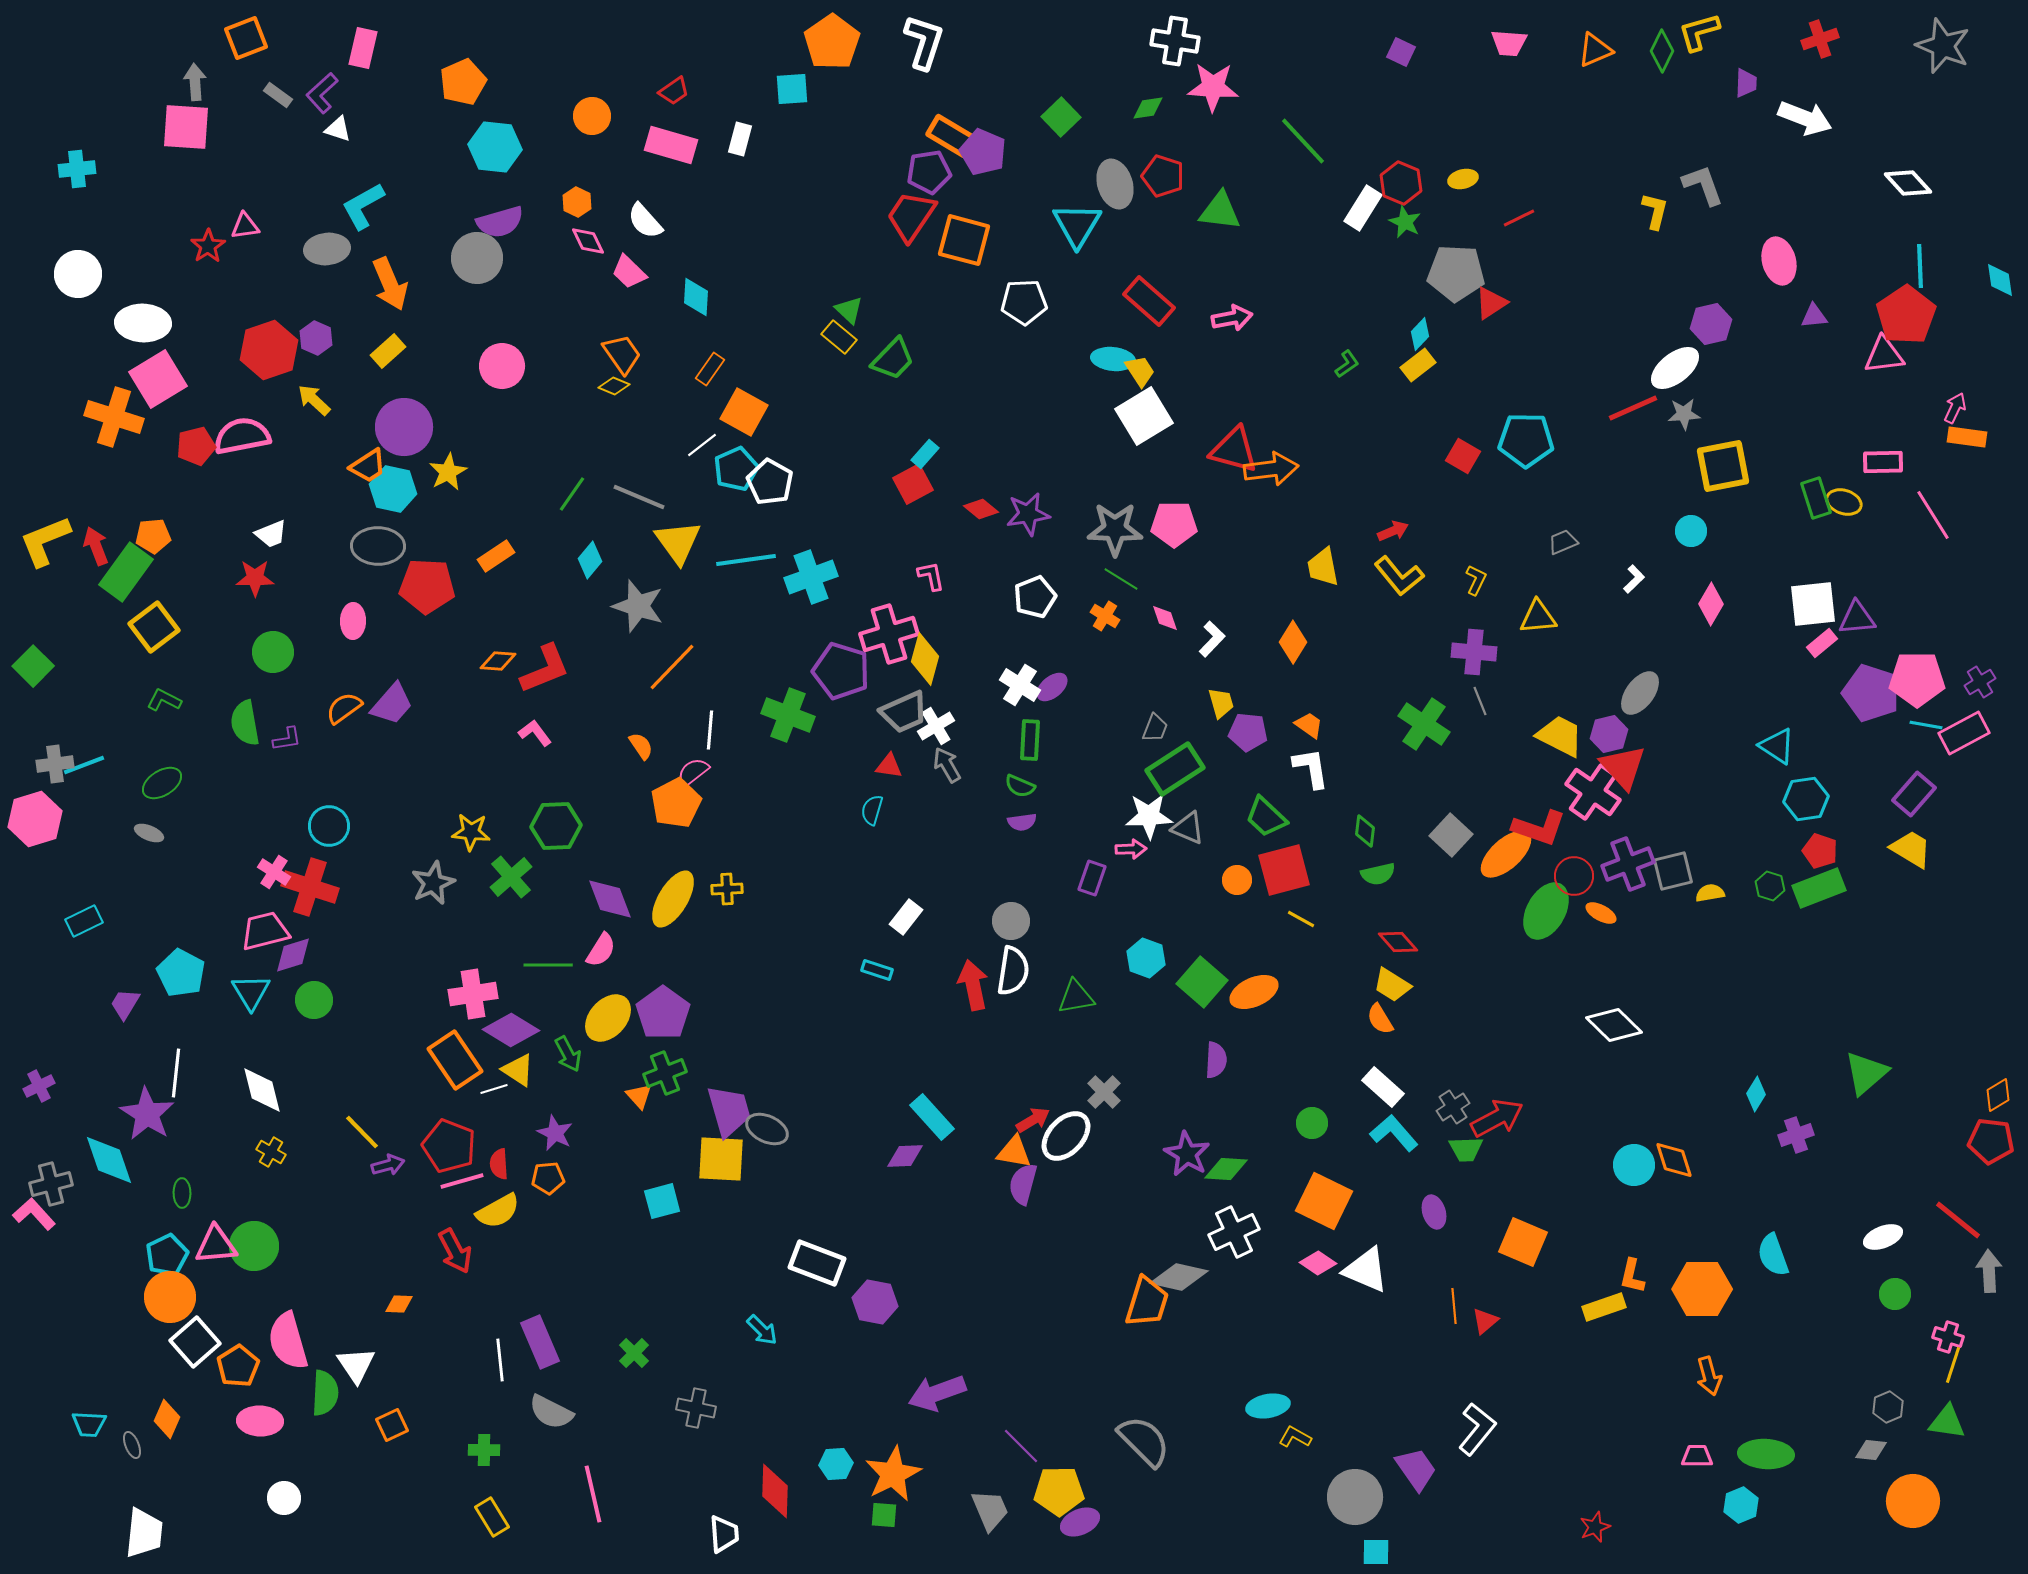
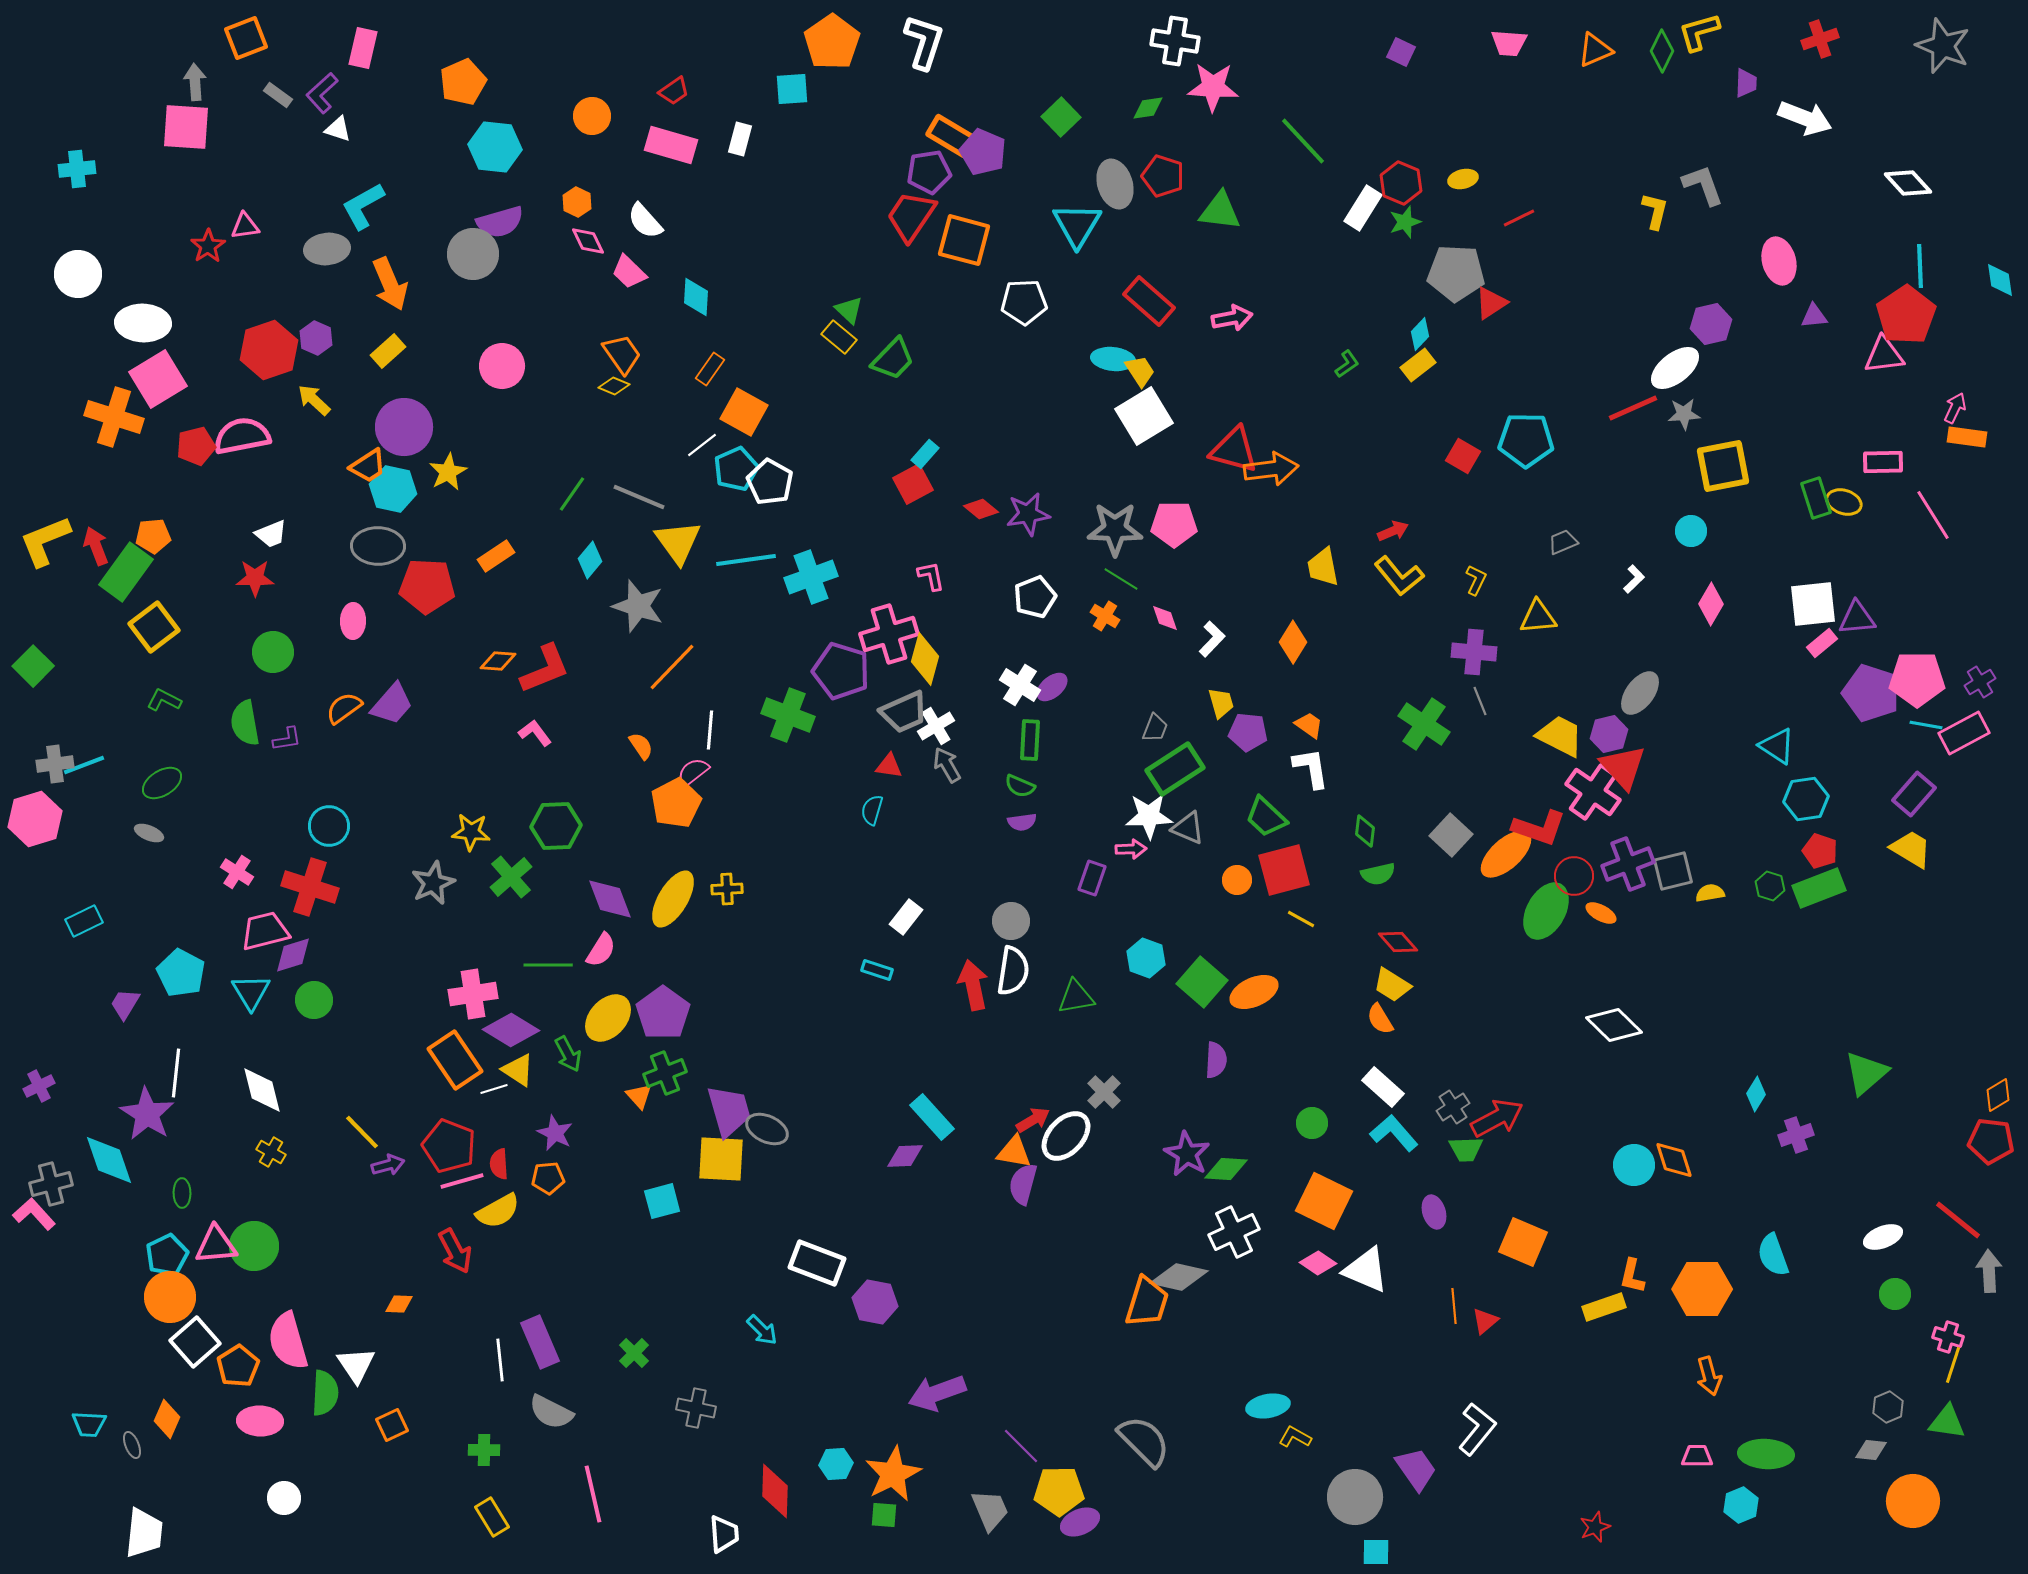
green star at (1405, 222): rotated 28 degrees clockwise
gray circle at (477, 258): moved 4 px left, 4 px up
pink cross at (274, 872): moved 37 px left
